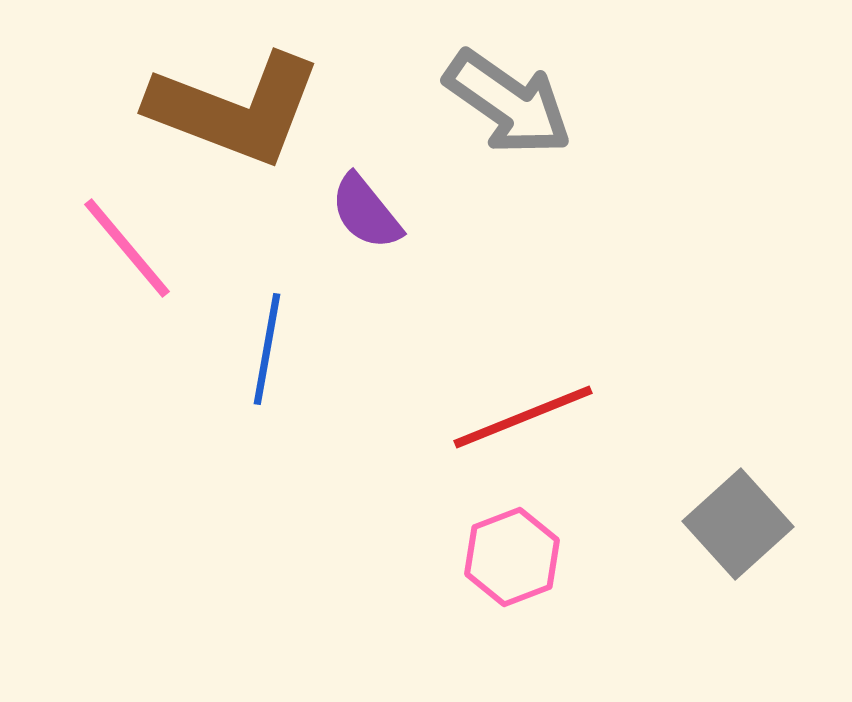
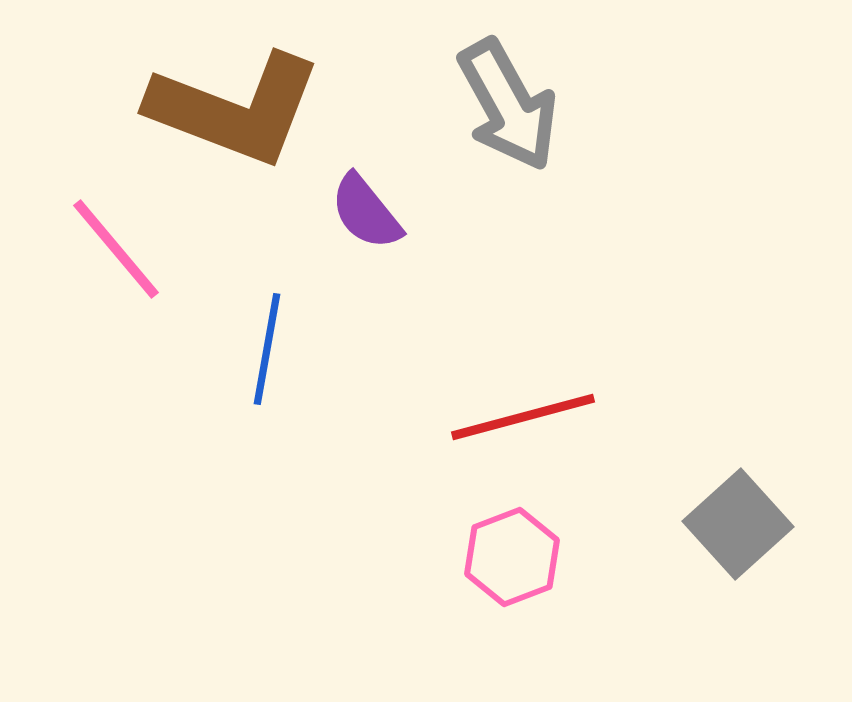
gray arrow: moved 2 px down; rotated 26 degrees clockwise
pink line: moved 11 px left, 1 px down
red line: rotated 7 degrees clockwise
